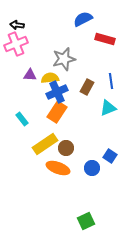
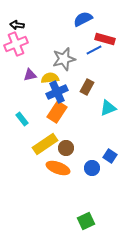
purple triangle: rotated 16 degrees counterclockwise
blue line: moved 17 px left, 31 px up; rotated 70 degrees clockwise
